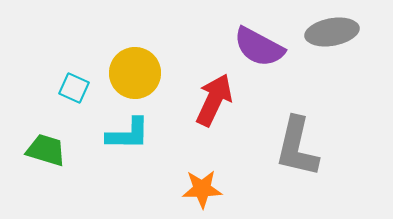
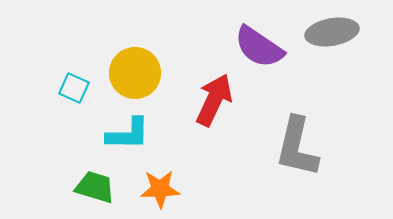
purple semicircle: rotated 6 degrees clockwise
green trapezoid: moved 49 px right, 37 px down
orange star: moved 42 px left
